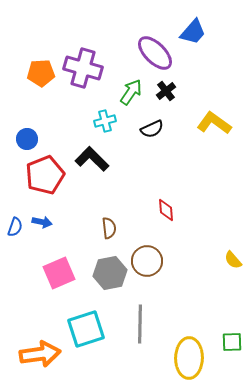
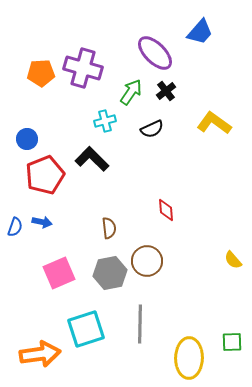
blue trapezoid: moved 7 px right
